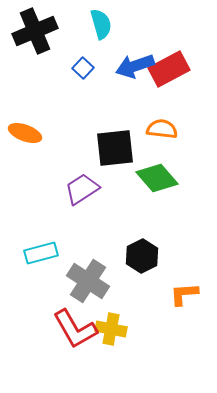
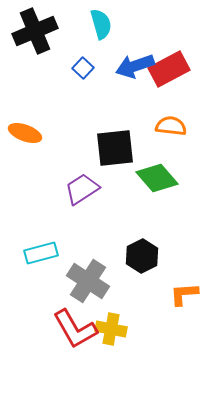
orange semicircle: moved 9 px right, 3 px up
